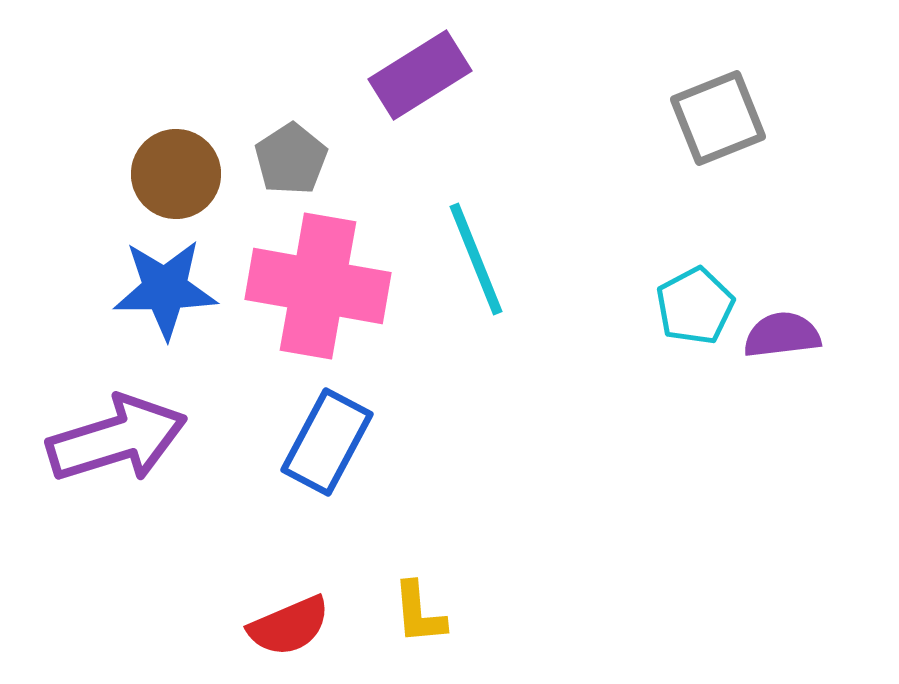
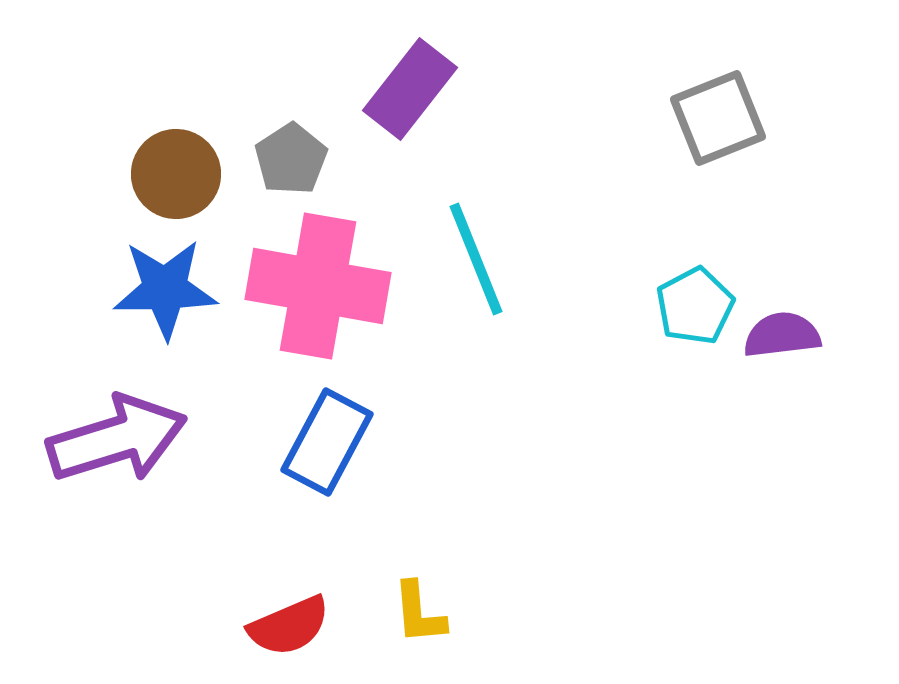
purple rectangle: moved 10 px left, 14 px down; rotated 20 degrees counterclockwise
